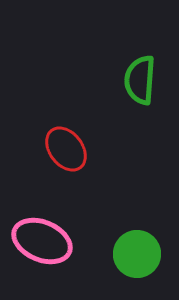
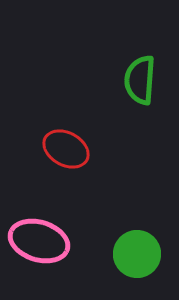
red ellipse: rotated 24 degrees counterclockwise
pink ellipse: moved 3 px left; rotated 6 degrees counterclockwise
